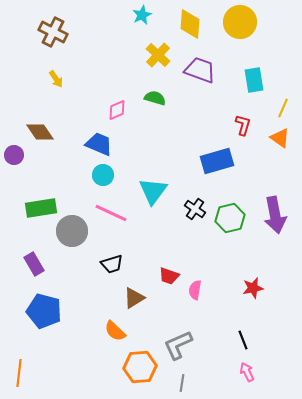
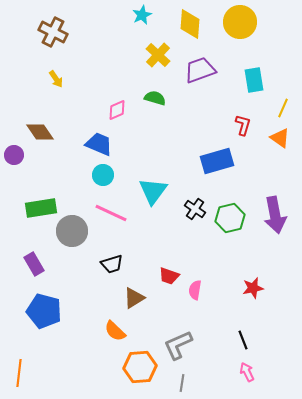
purple trapezoid: rotated 40 degrees counterclockwise
